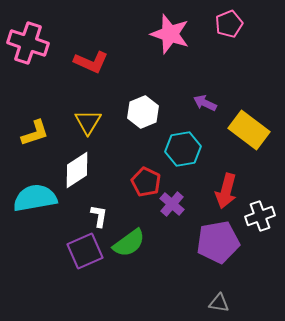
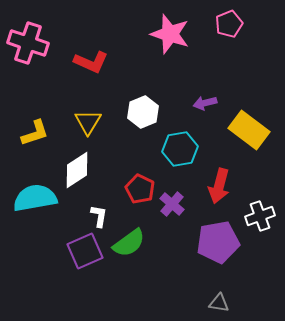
purple arrow: rotated 40 degrees counterclockwise
cyan hexagon: moved 3 px left
red pentagon: moved 6 px left, 7 px down
red arrow: moved 7 px left, 5 px up
